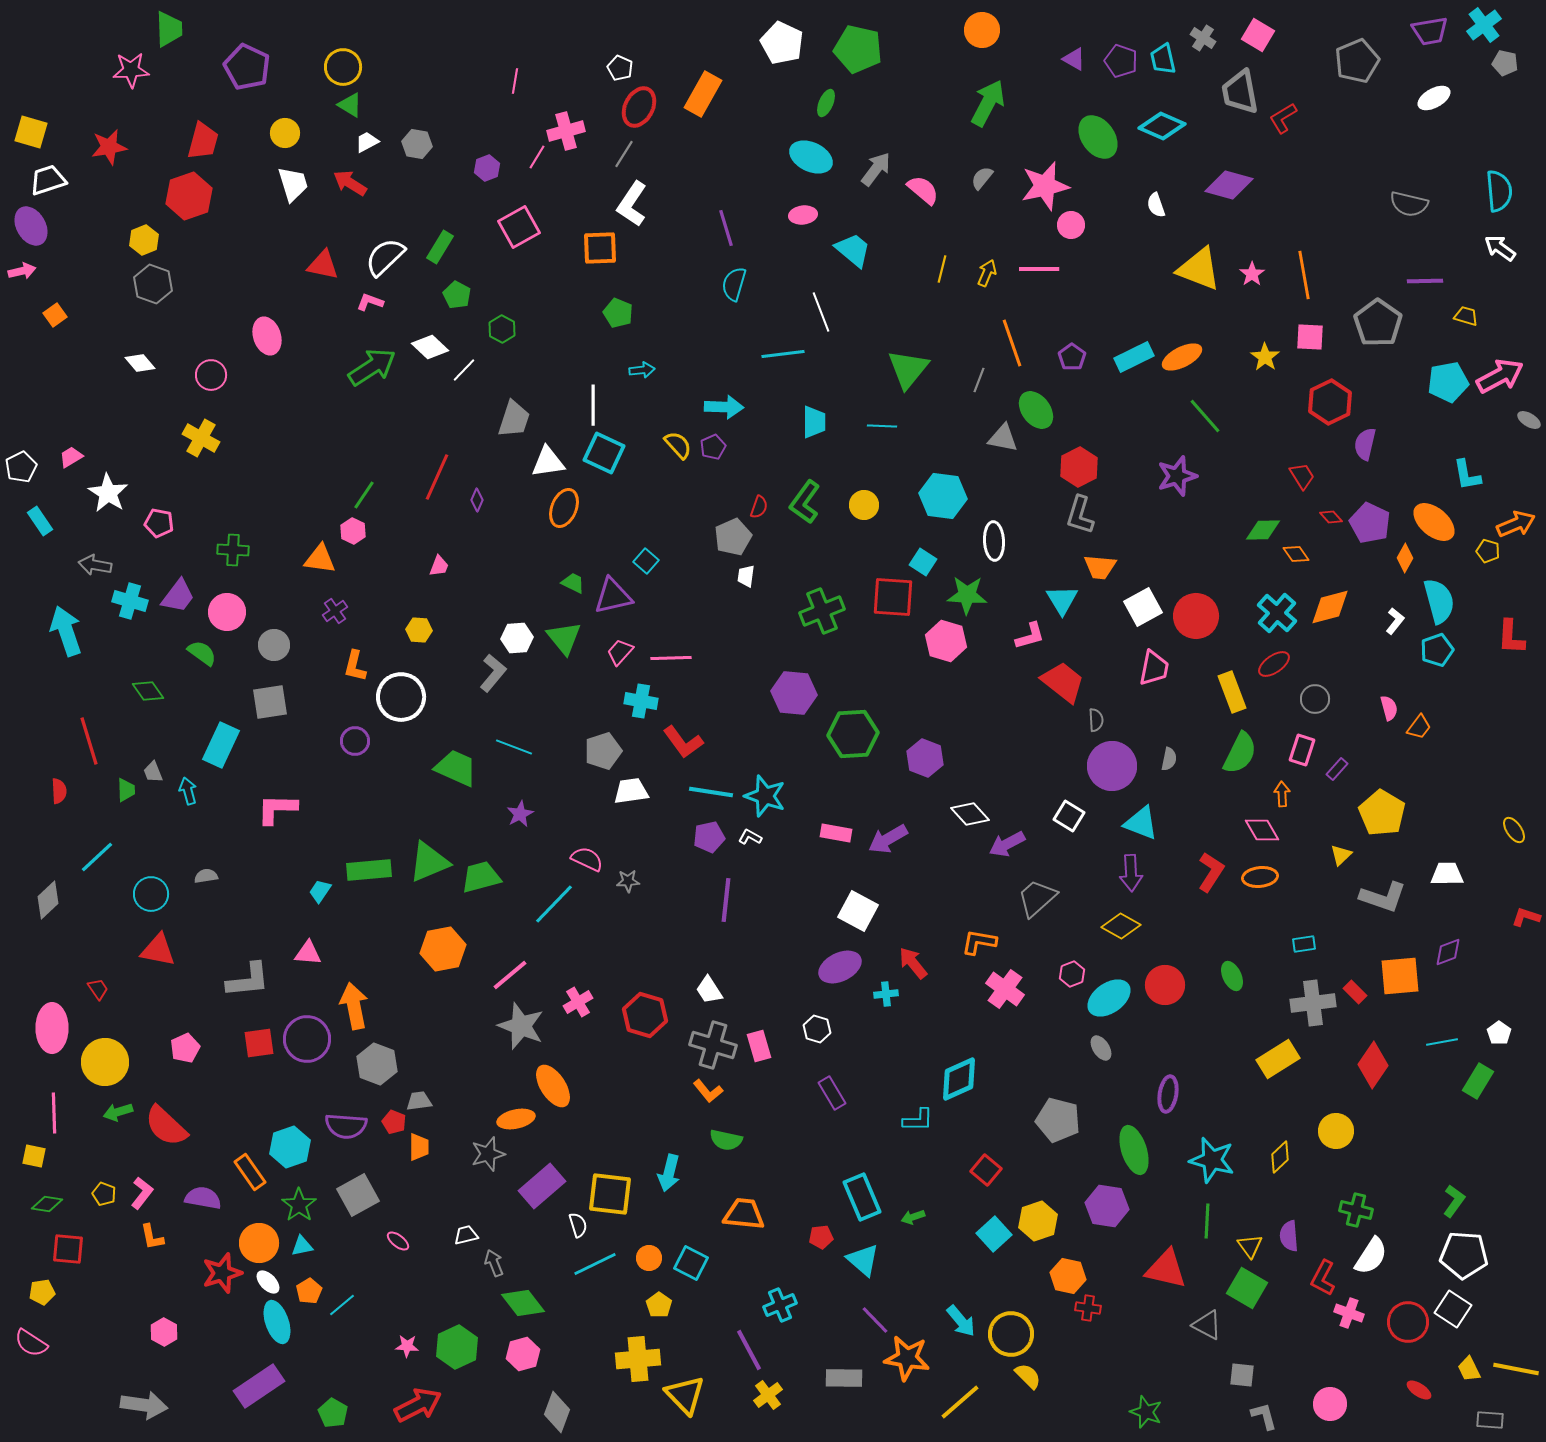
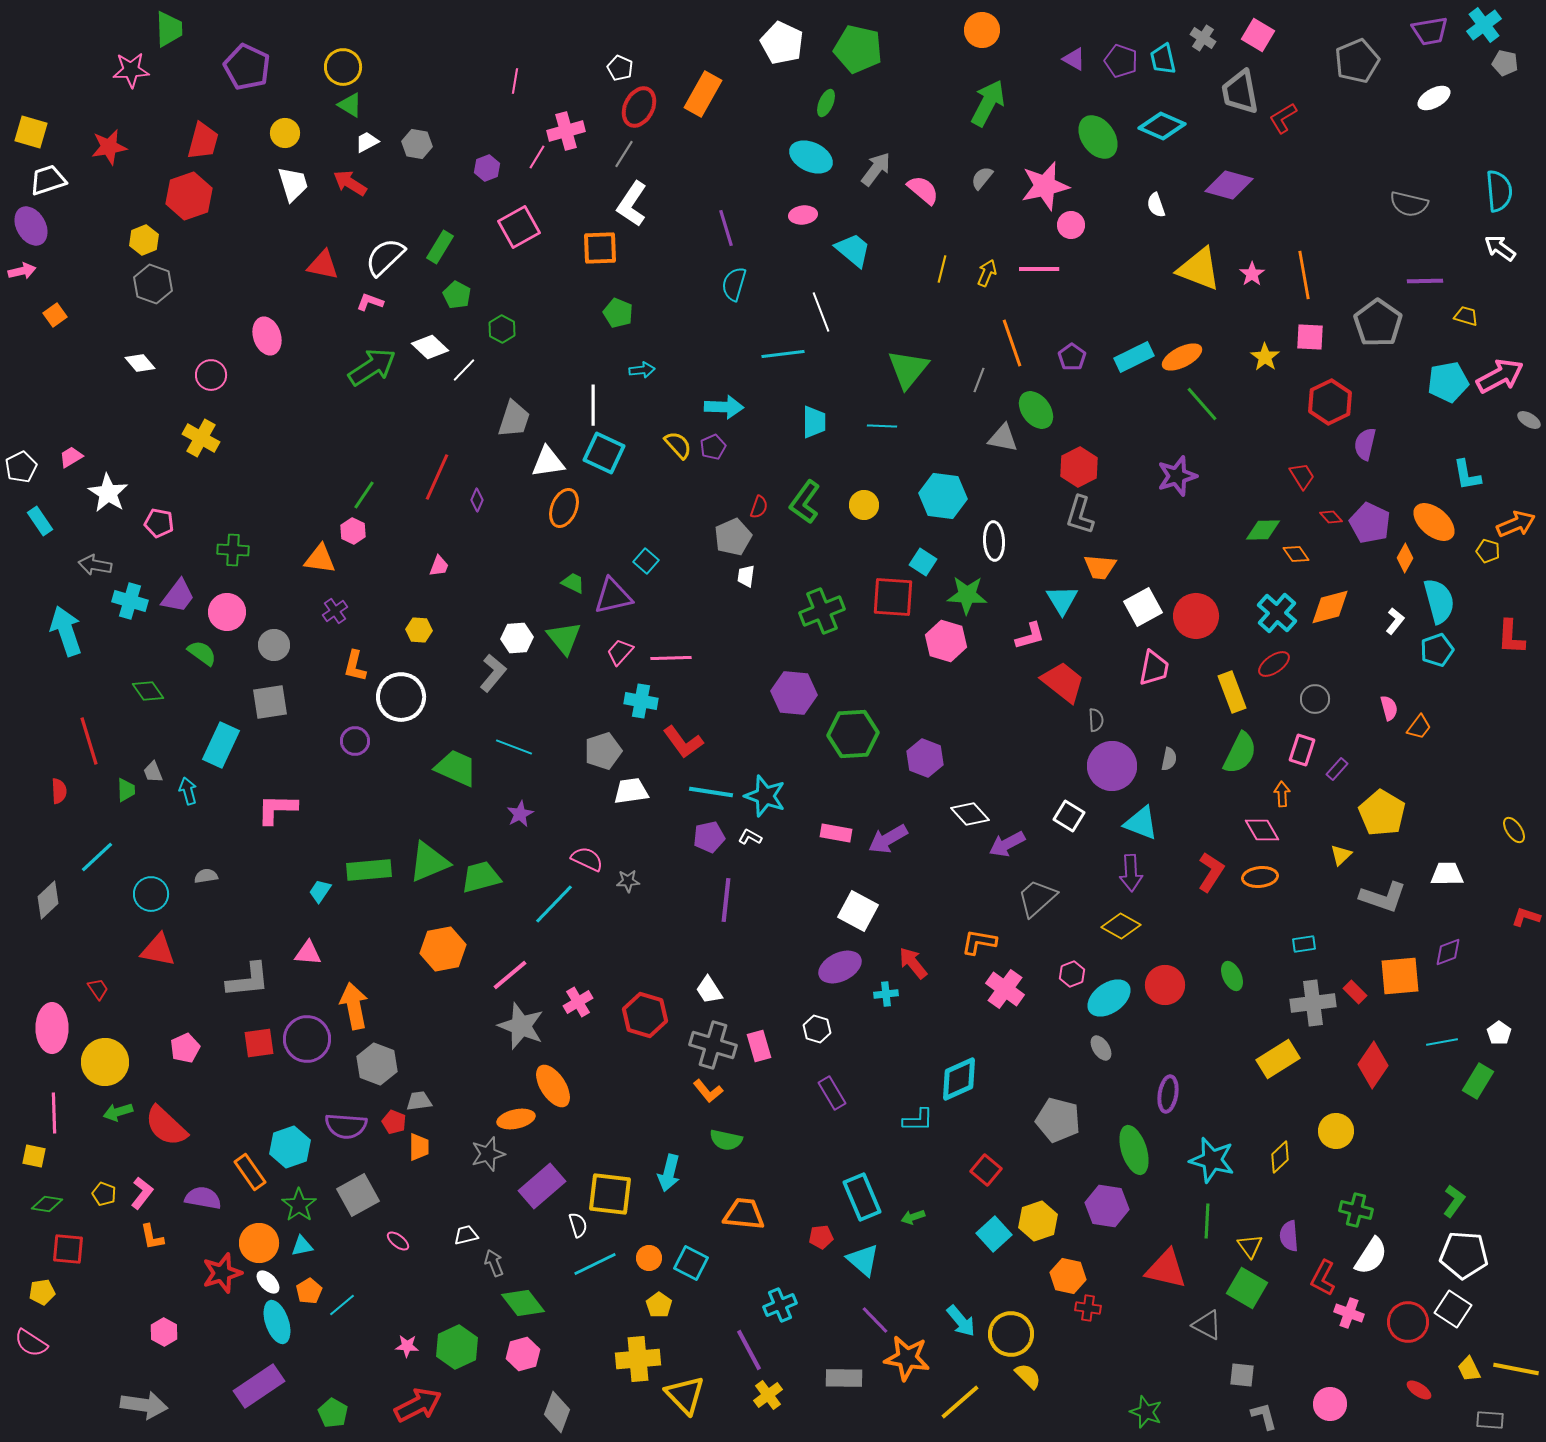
green line at (1205, 416): moved 3 px left, 12 px up
